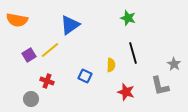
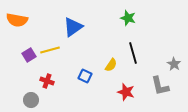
blue triangle: moved 3 px right, 2 px down
yellow line: rotated 24 degrees clockwise
yellow semicircle: rotated 32 degrees clockwise
gray circle: moved 1 px down
